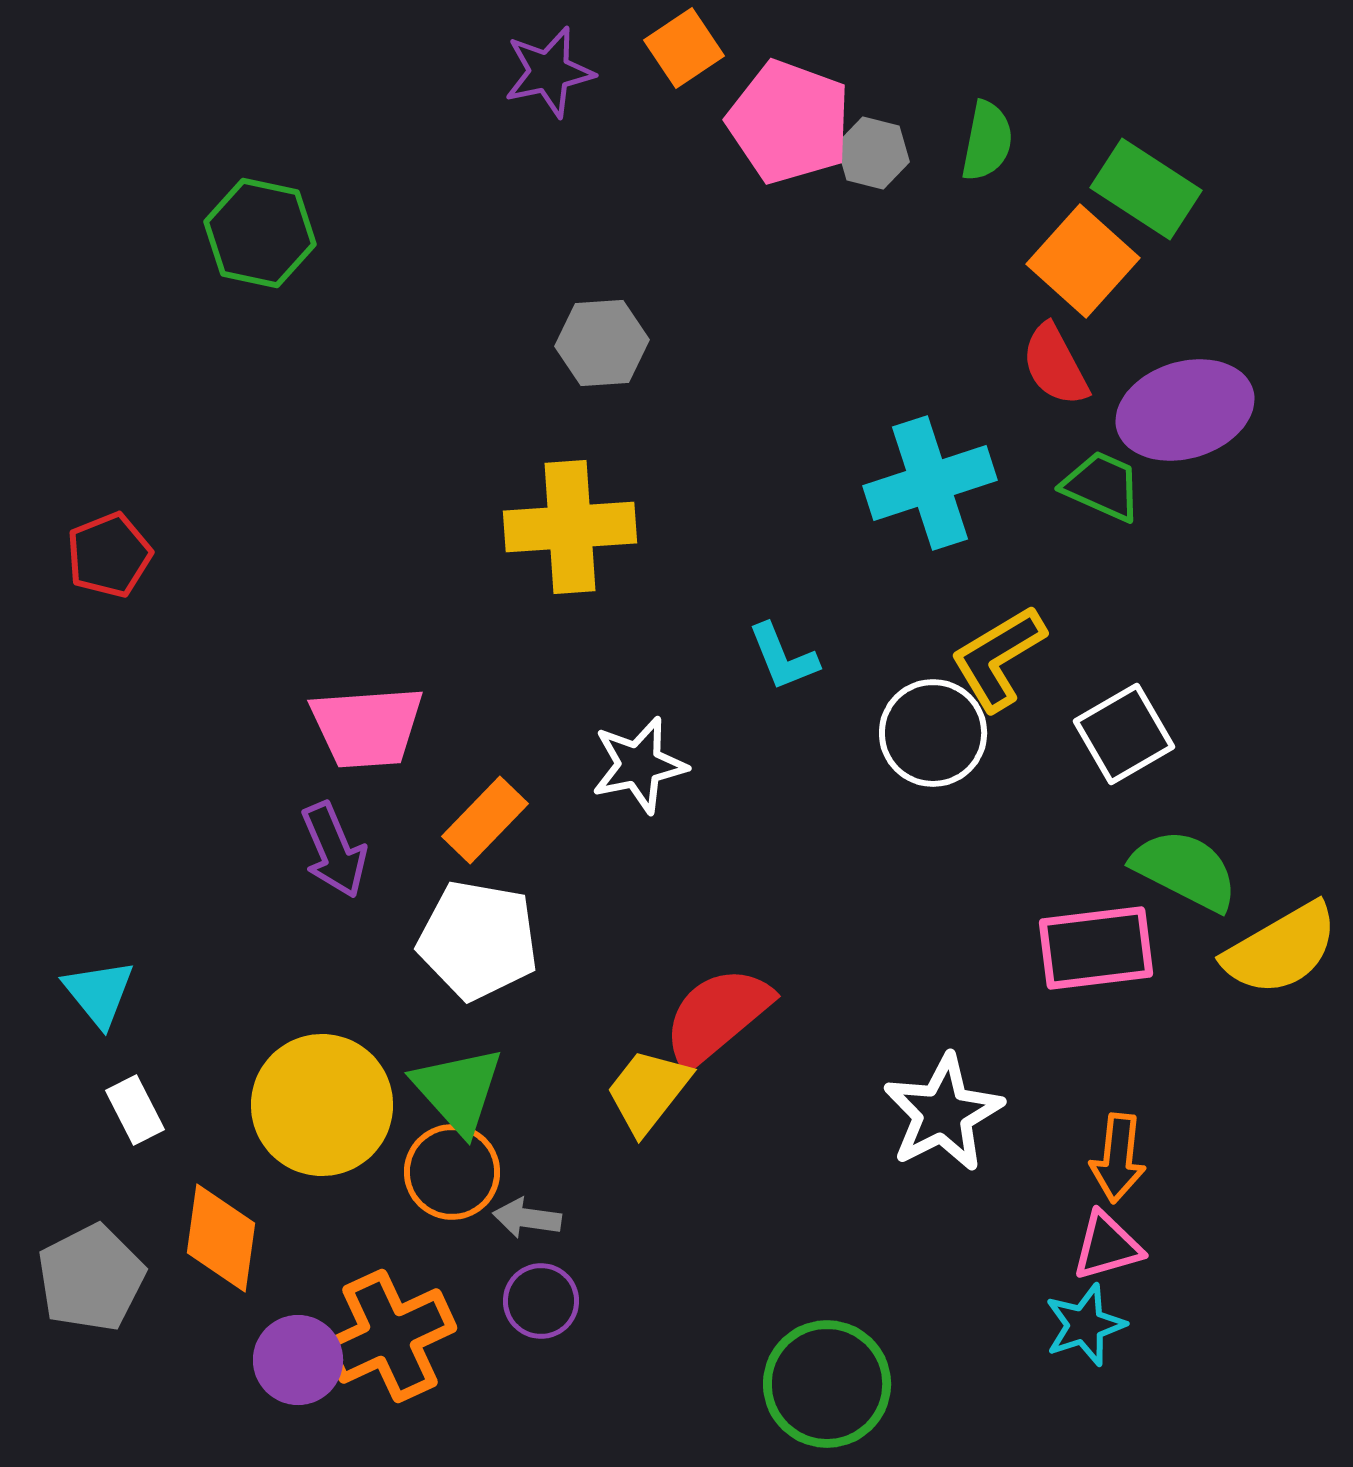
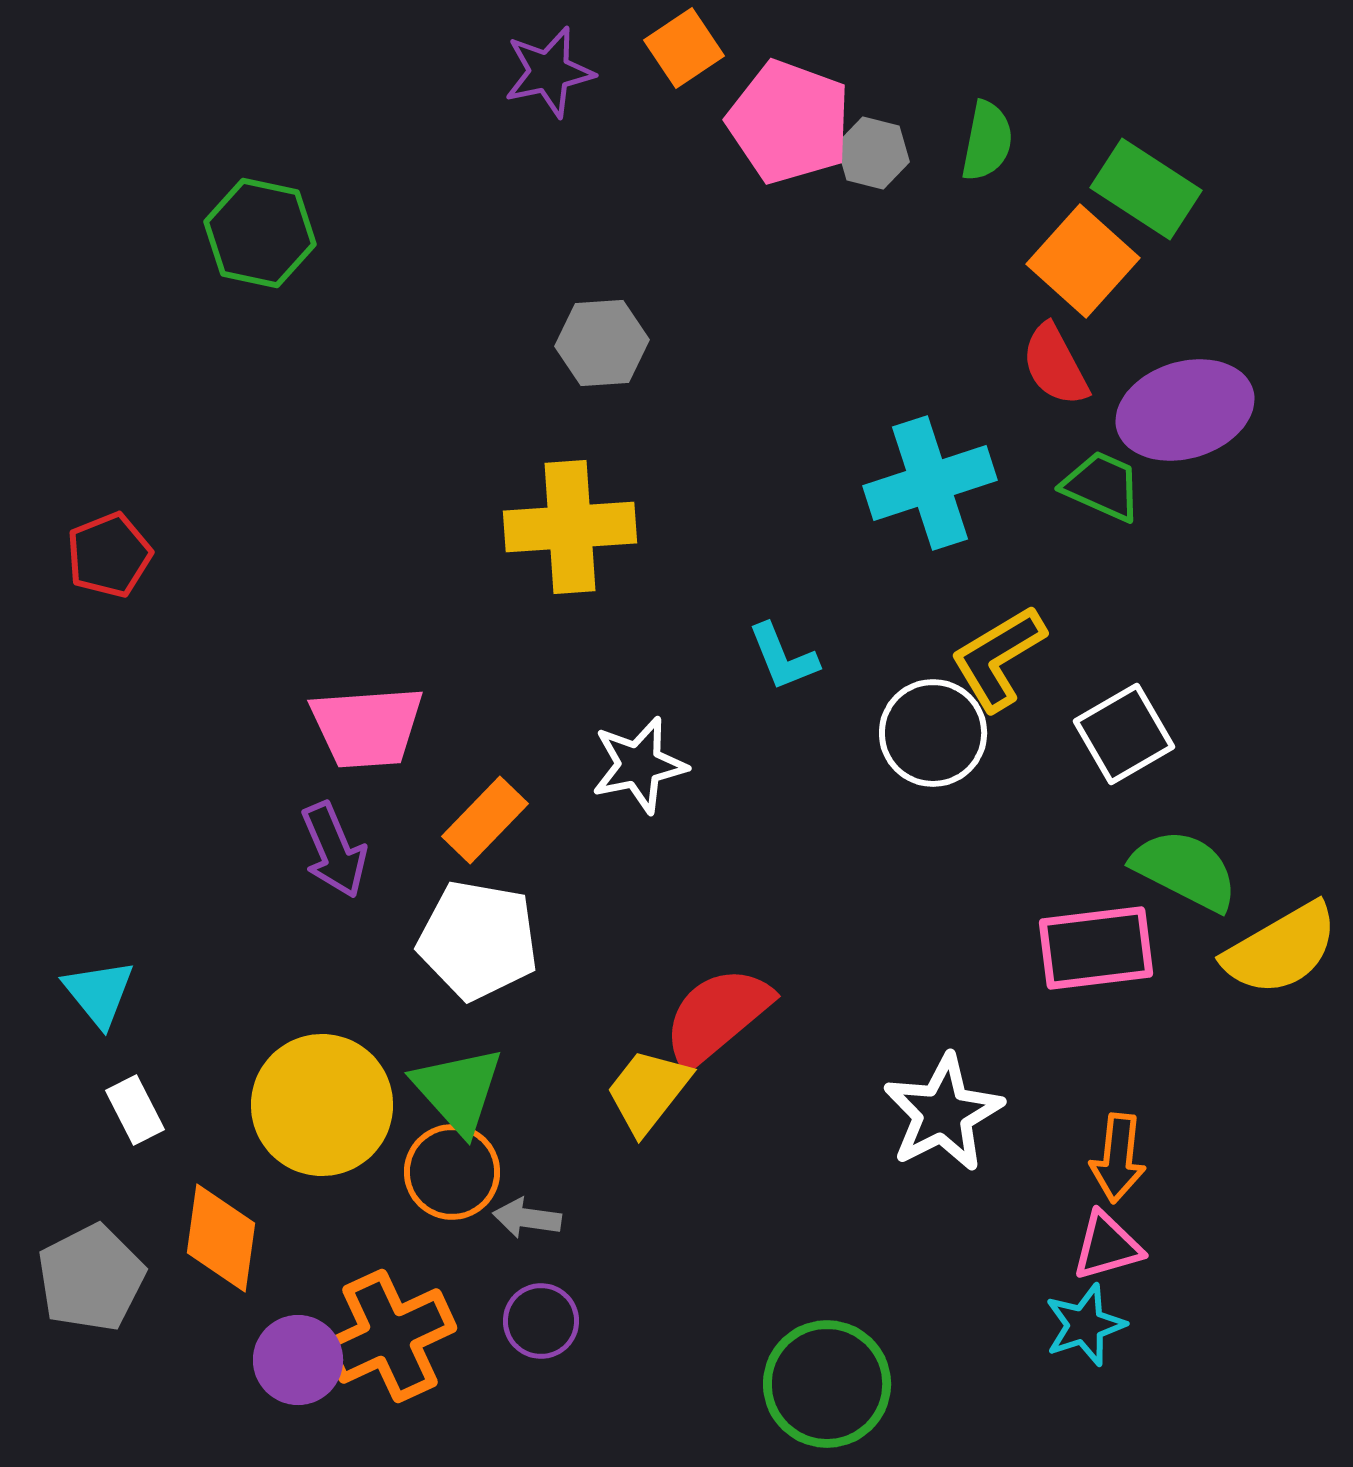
purple circle at (541, 1301): moved 20 px down
